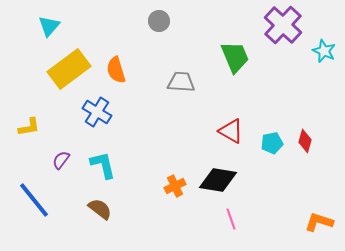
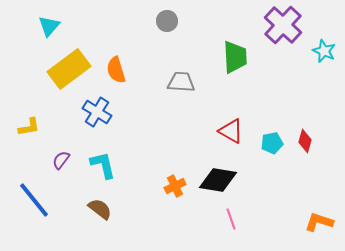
gray circle: moved 8 px right
green trapezoid: rotated 20 degrees clockwise
